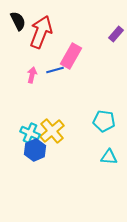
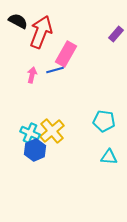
black semicircle: rotated 36 degrees counterclockwise
pink rectangle: moved 5 px left, 2 px up
